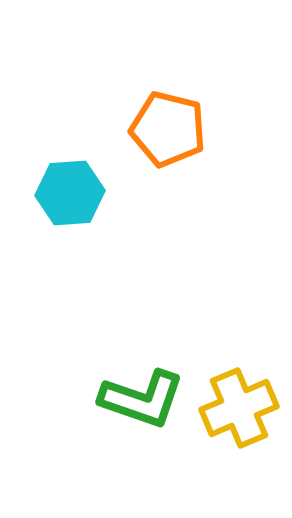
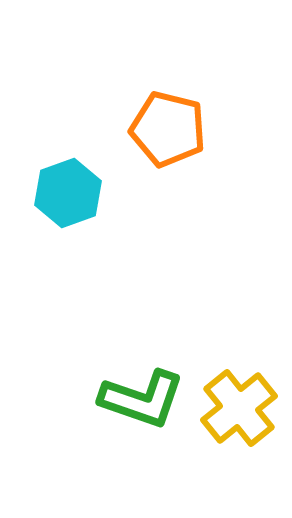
cyan hexagon: moved 2 px left; rotated 16 degrees counterclockwise
yellow cross: rotated 16 degrees counterclockwise
